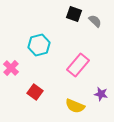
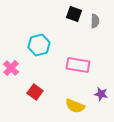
gray semicircle: rotated 48 degrees clockwise
pink rectangle: rotated 60 degrees clockwise
